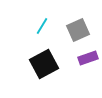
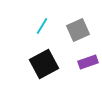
purple rectangle: moved 4 px down
